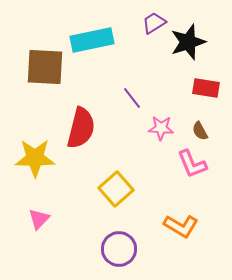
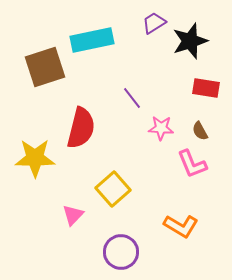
black star: moved 2 px right, 1 px up
brown square: rotated 21 degrees counterclockwise
yellow square: moved 3 px left
pink triangle: moved 34 px right, 4 px up
purple circle: moved 2 px right, 3 px down
